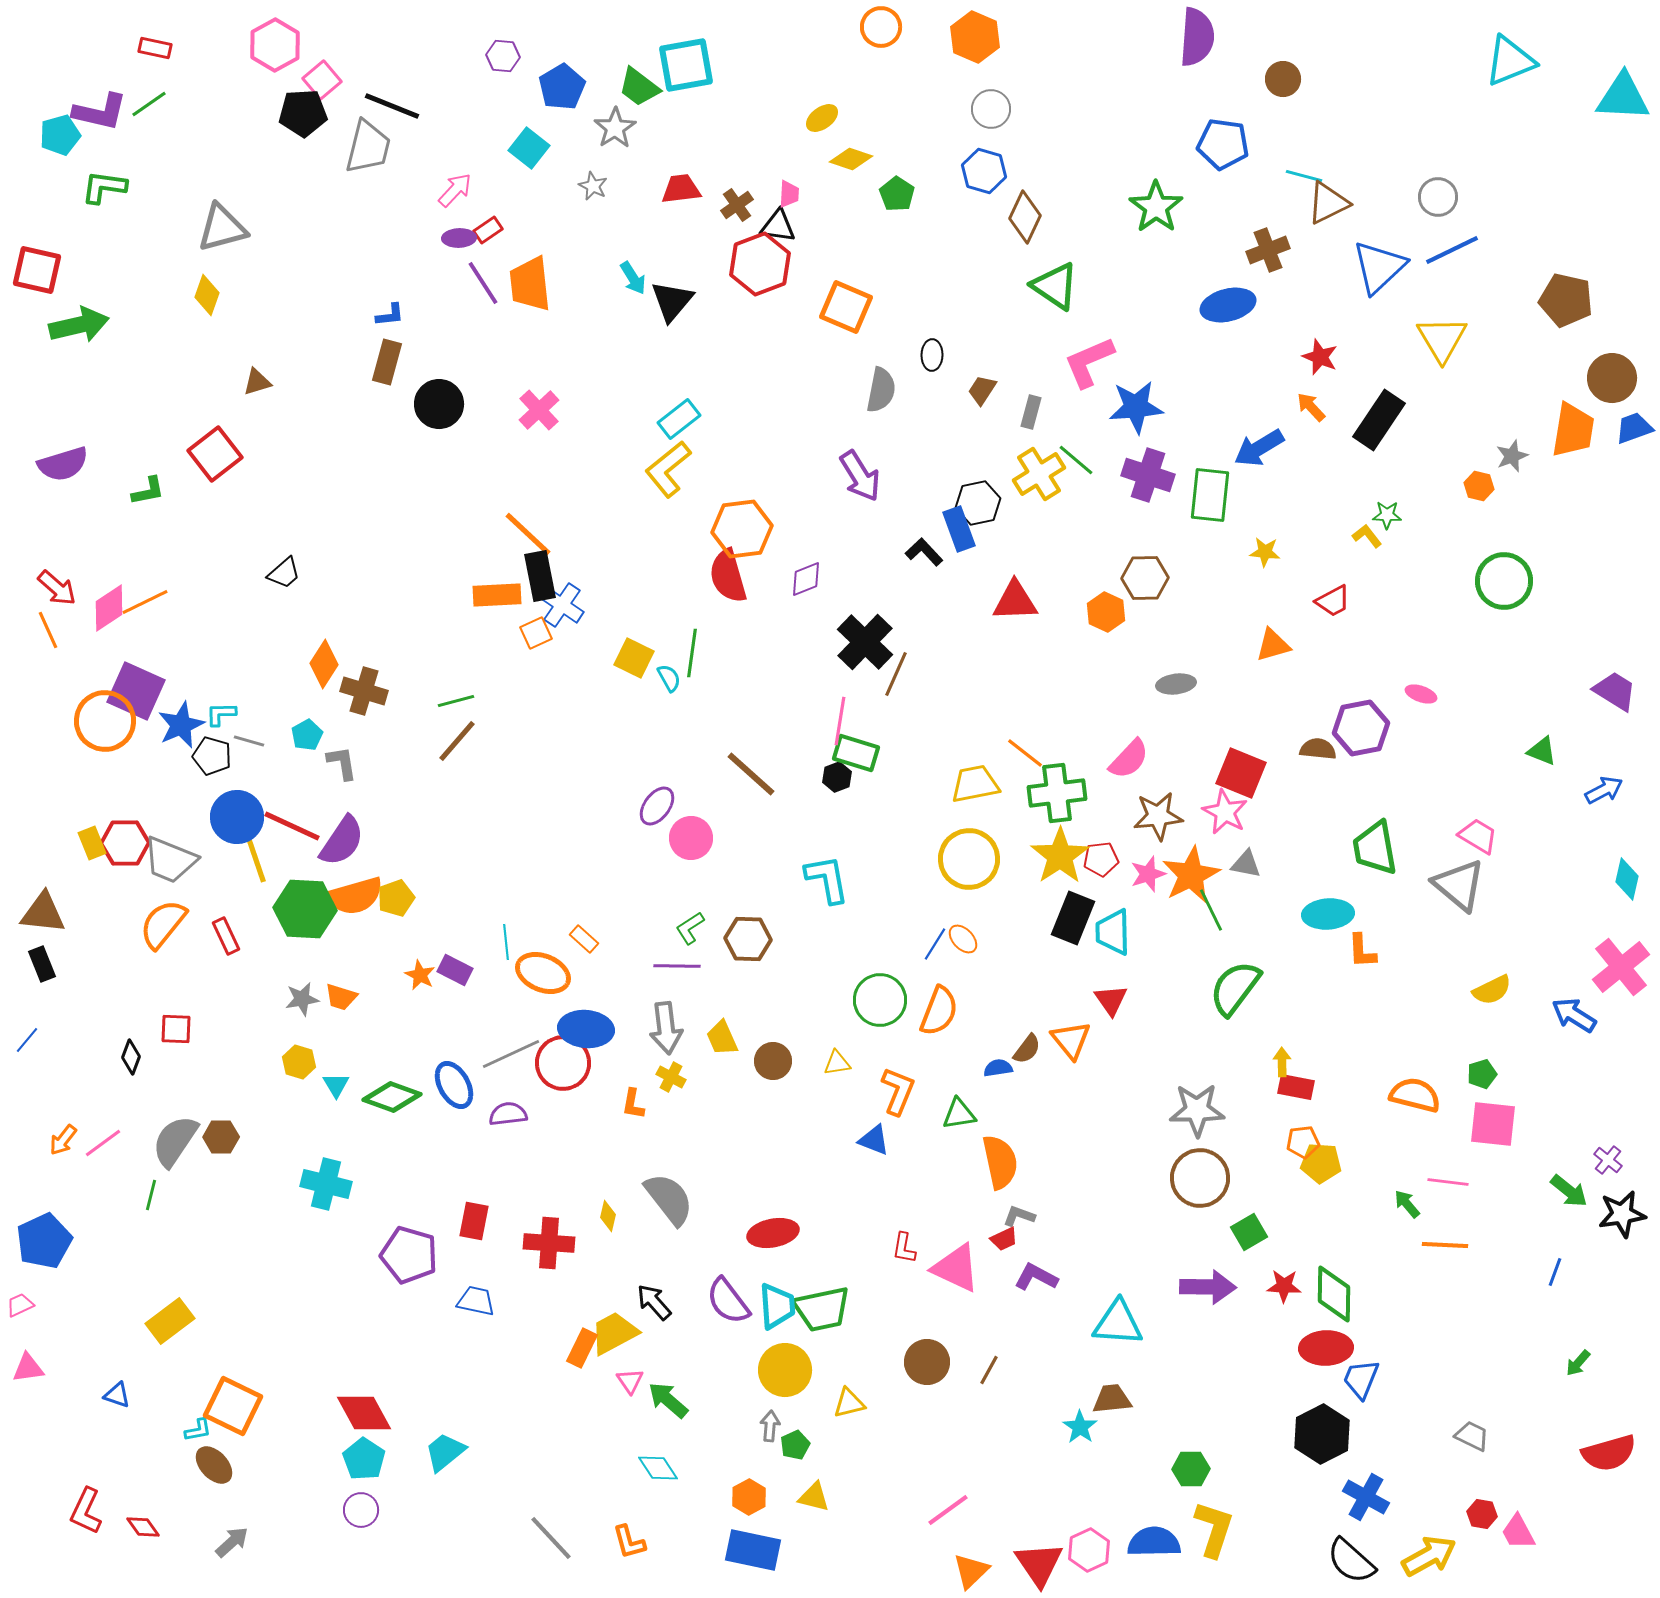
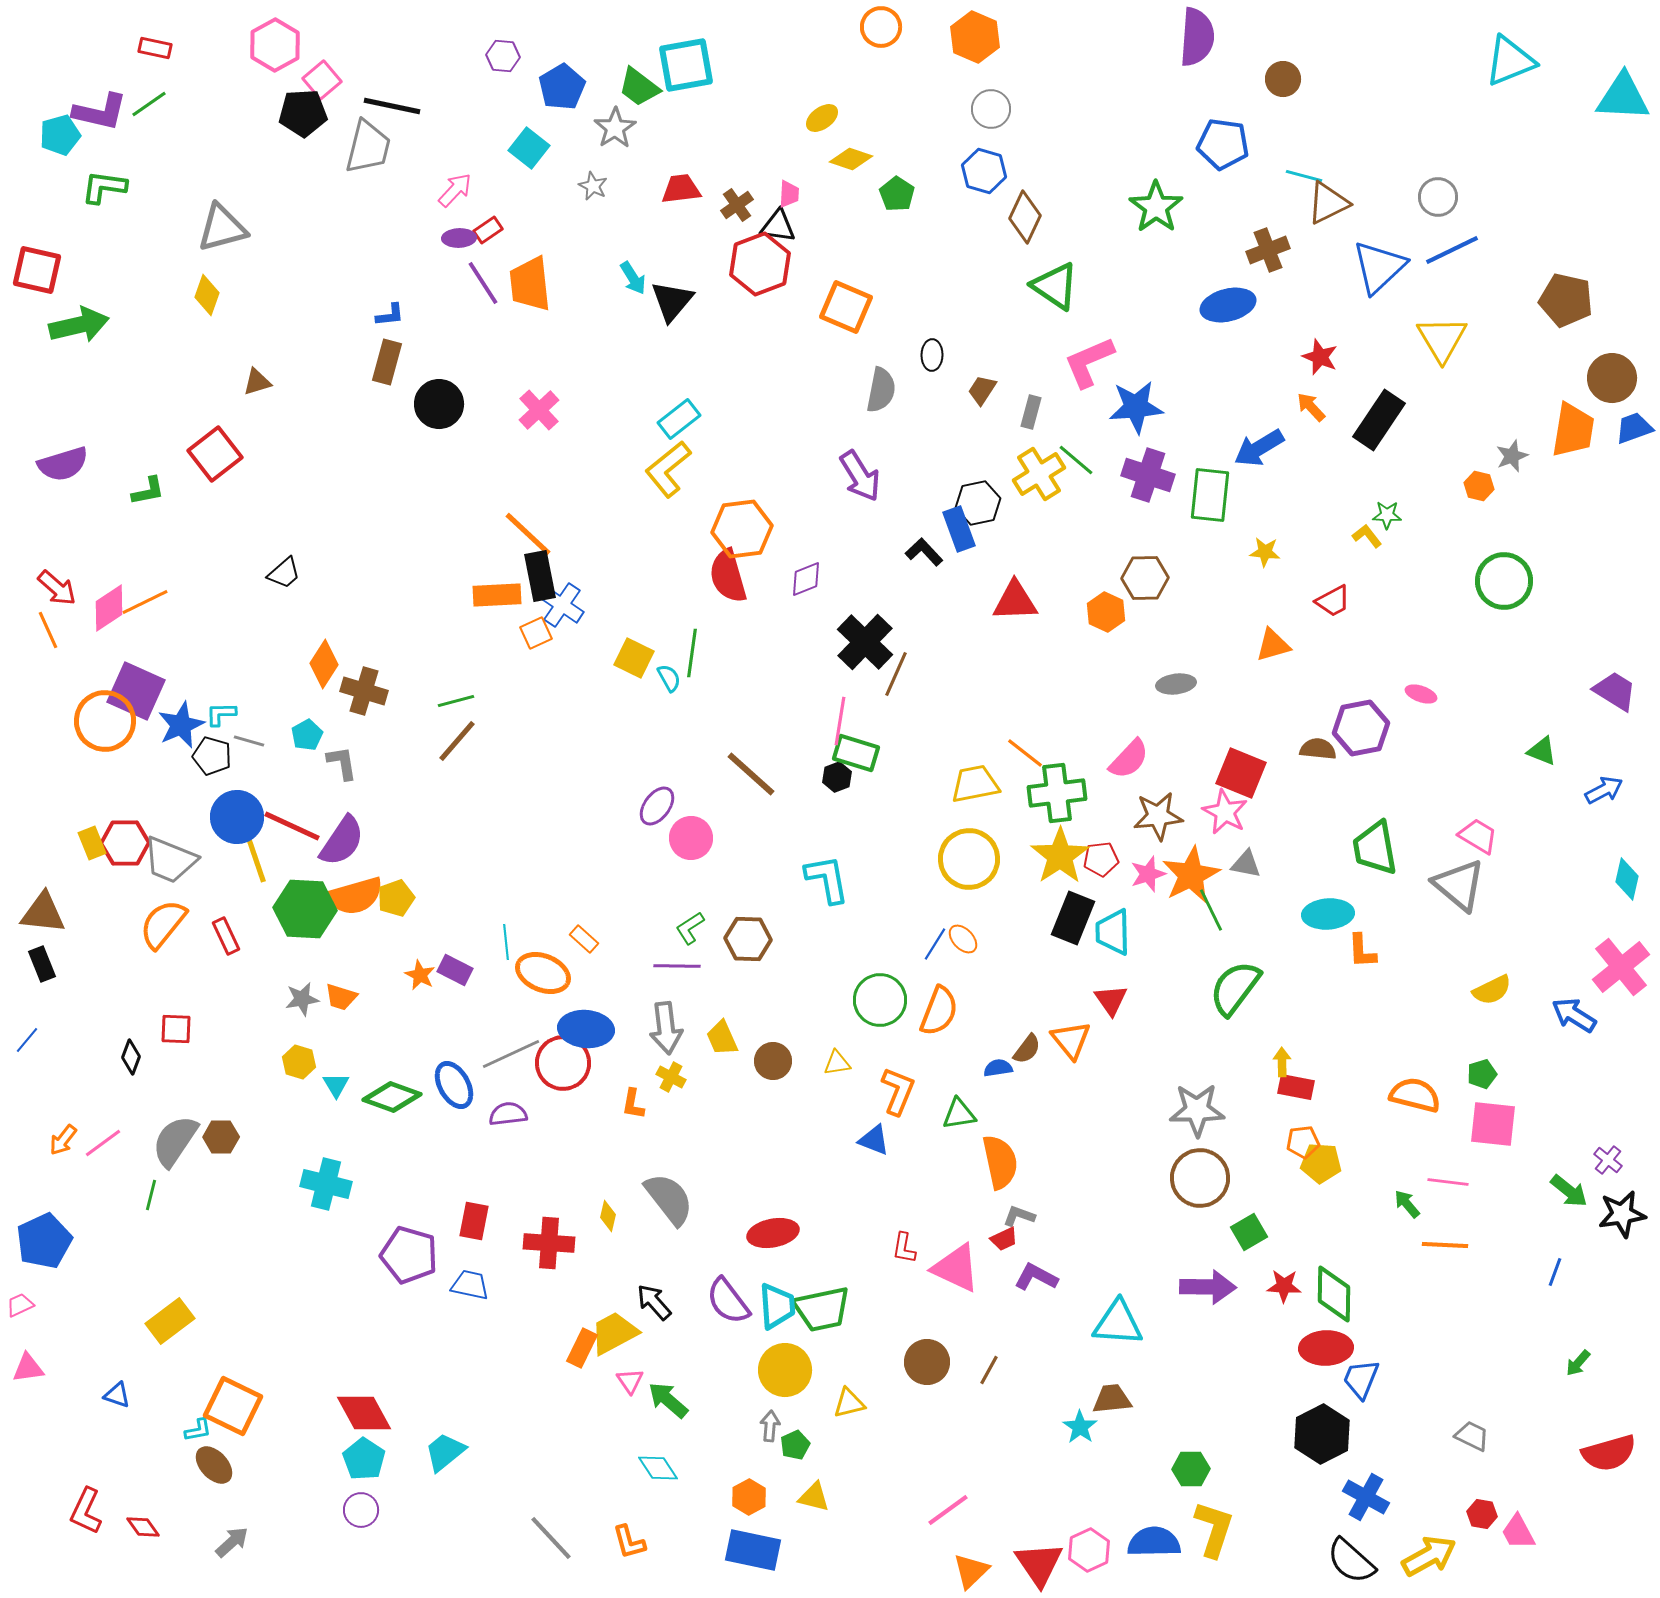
black line at (392, 106): rotated 10 degrees counterclockwise
blue trapezoid at (476, 1301): moved 6 px left, 16 px up
